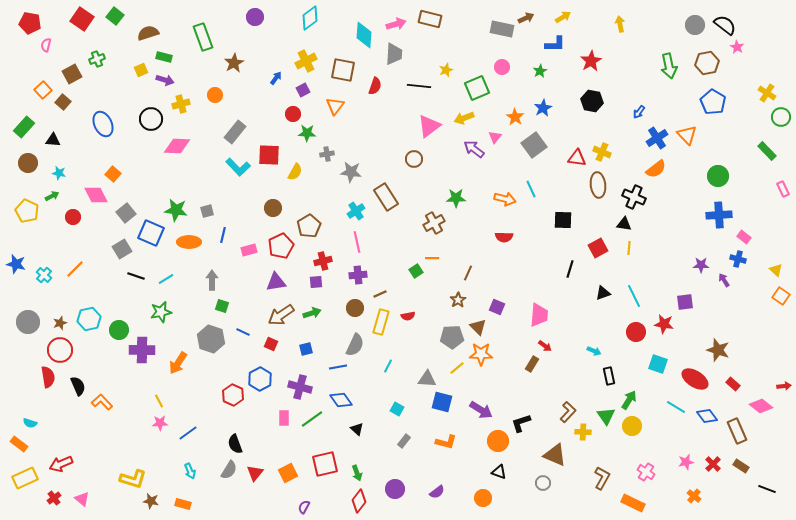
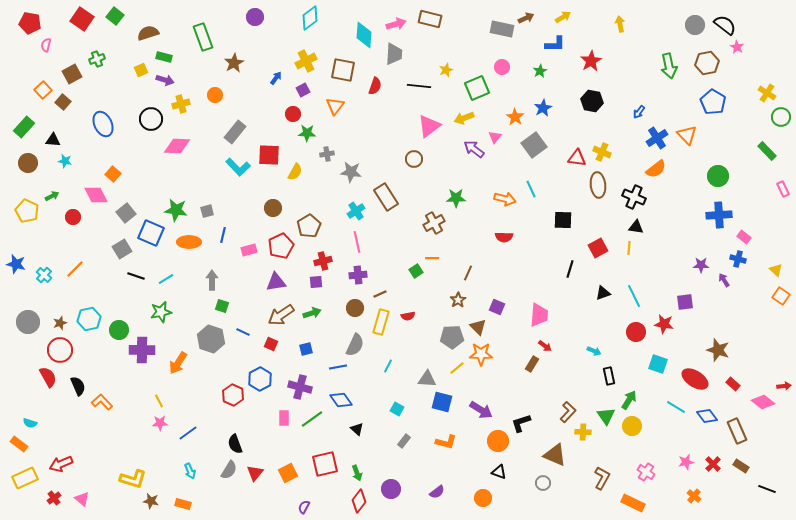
cyan star at (59, 173): moved 6 px right, 12 px up
black triangle at (624, 224): moved 12 px right, 3 px down
red semicircle at (48, 377): rotated 20 degrees counterclockwise
pink diamond at (761, 406): moved 2 px right, 4 px up
purple circle at (395, 489): moved 4 px left
